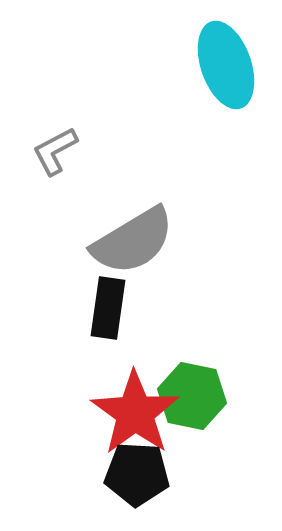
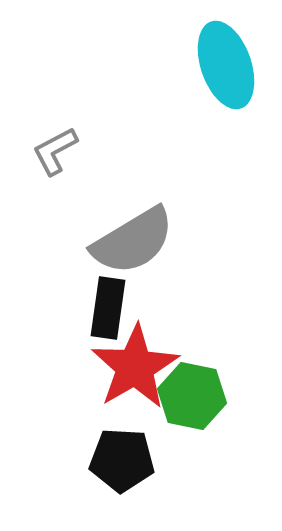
red star: moved 46 px up; rotated 6 degrees clockwise
black pentagon: moved 15 px left, 14 px up
